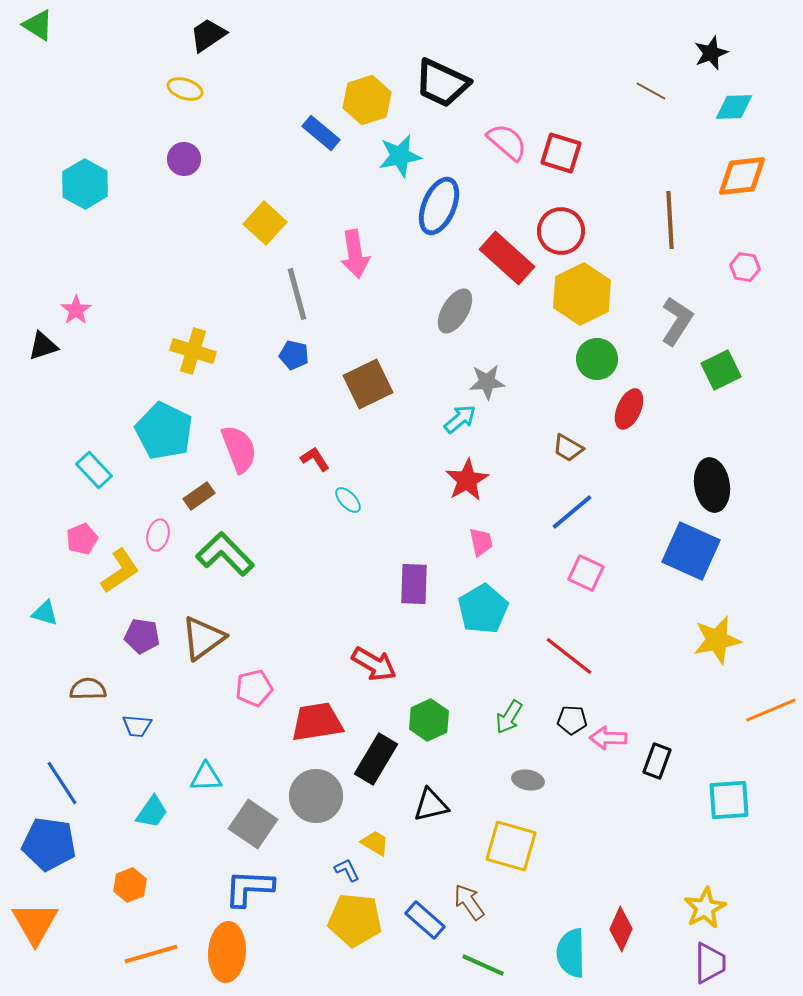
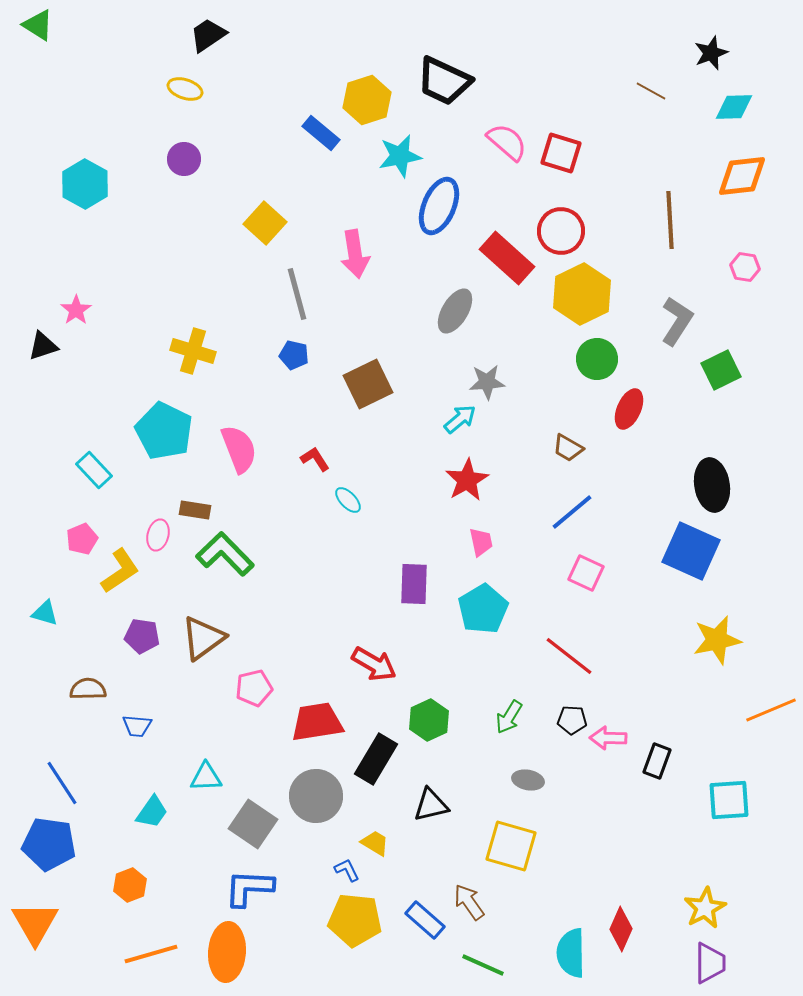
black trapezoid at (442, 83): moved 2 px right, 2 px up
brown rectangle at (199, 496): moved 4 px left, 14 px down; rotated 44 degrees clockwise
